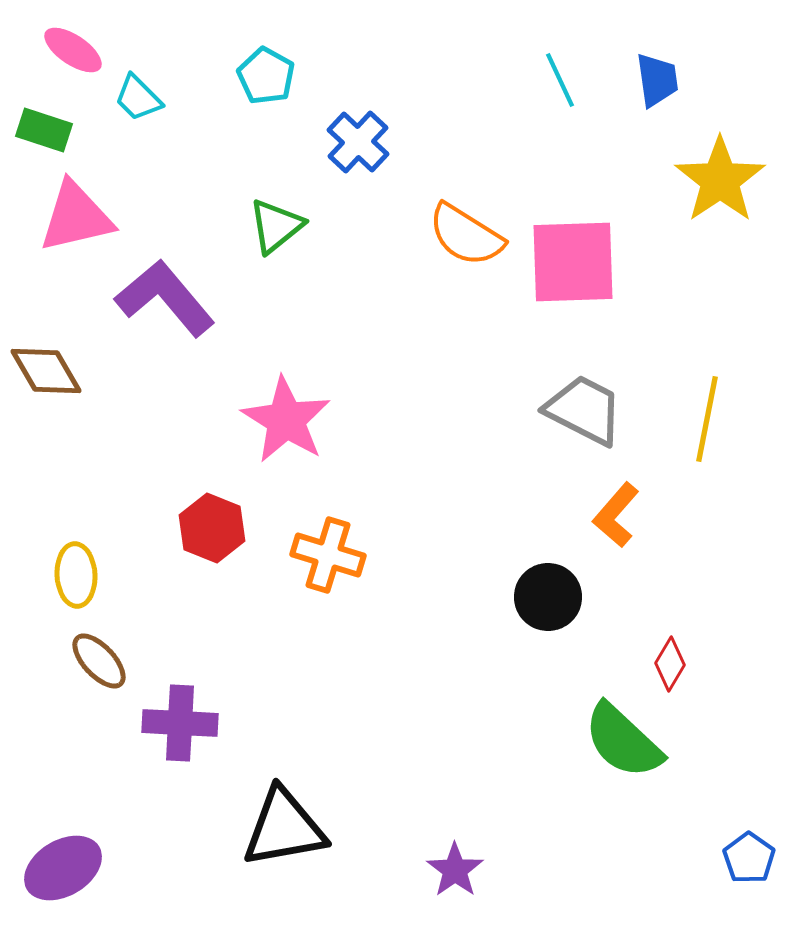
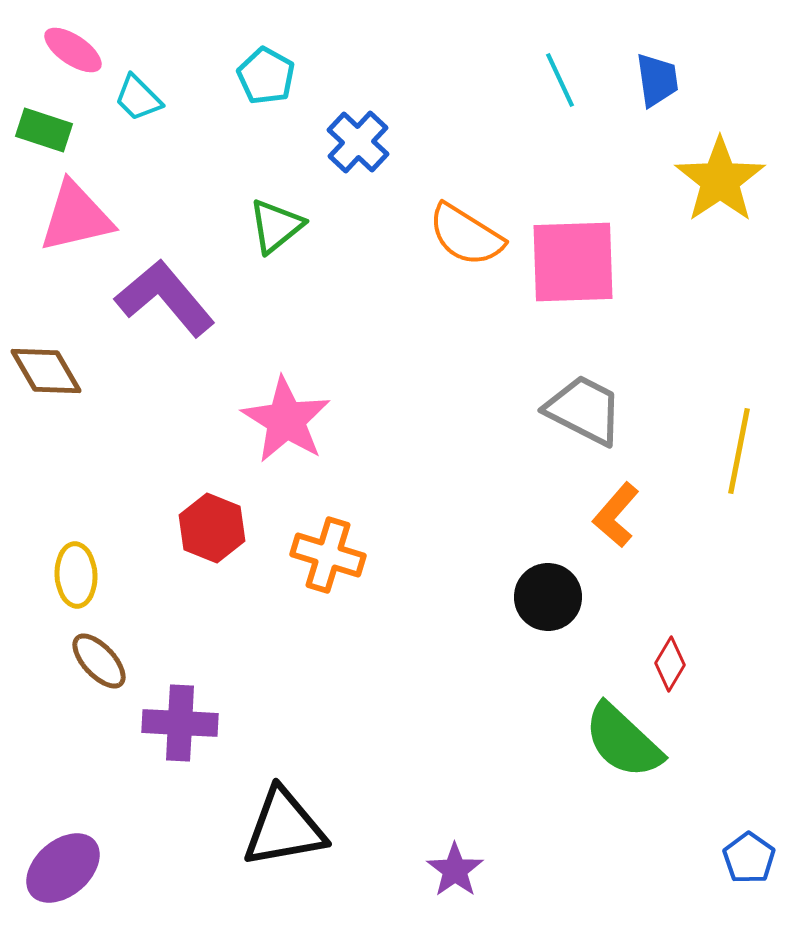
yellow line: moved 32 px right, 32 px down
purple ellipse: rotated 10 degrees counterclockwise
